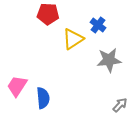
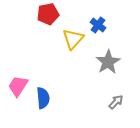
red pentagon: rotated 15 degrees counterclockwise
yellow triangle: rotated 15 degrees counterclockwise
gray star: moved 1 px left, 2 px down; rotated 25 degrees counterclockwise
pink trapezoid: moved 1 px right
gray arrow: moved 4 px left, 3 px up
